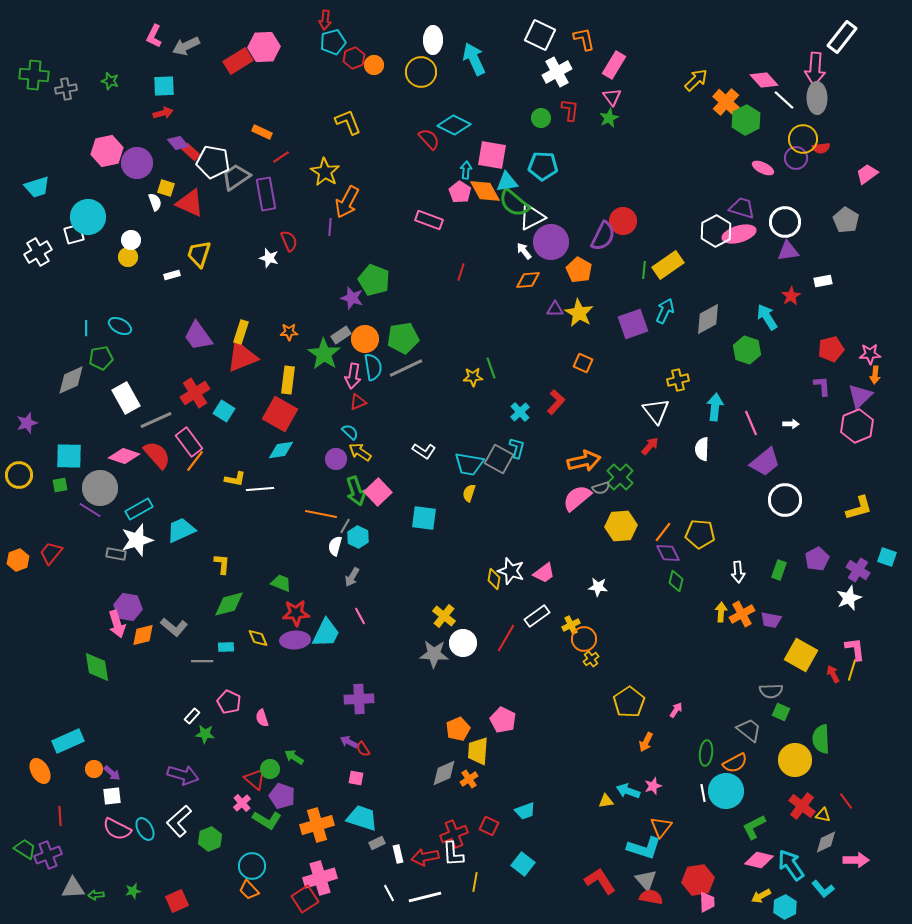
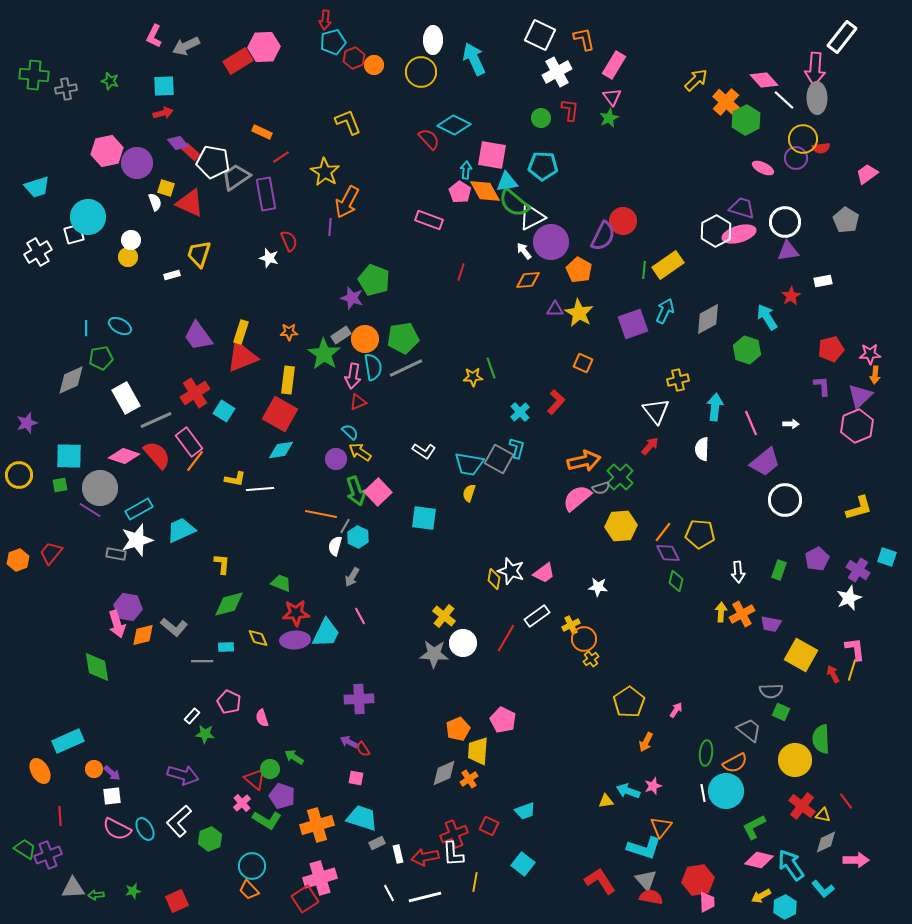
purple trapezoid at (771, 620): moved 4 px down
